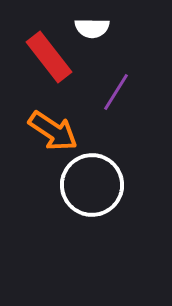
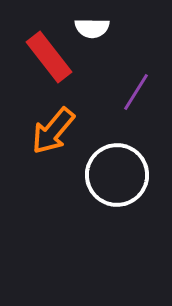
purple line: moved 20 px right
orange arrow: rotated 96 degrees clockwise
white circle: moved 25 px right, 10 px up
